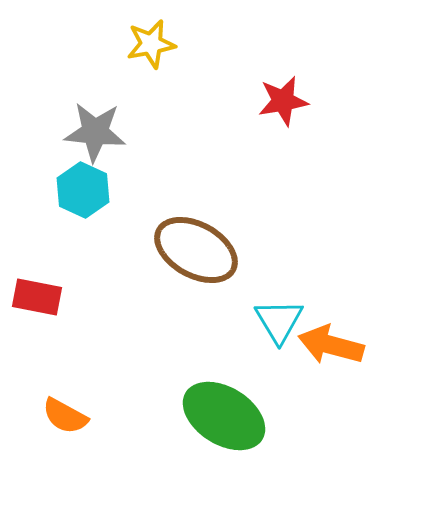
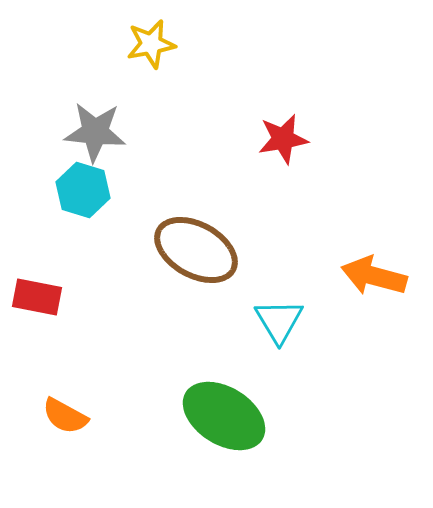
red star: moved 38 px down
cyan hexagon: rotated 8 degrees counterclockwise
orange arrow: moved 43 px right, 69 px up
